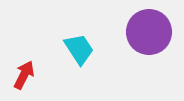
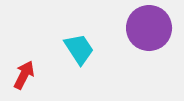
purple circle: moved 4 px up
